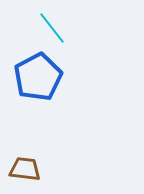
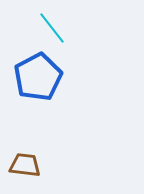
brown trapezoid: moved 4 px up
